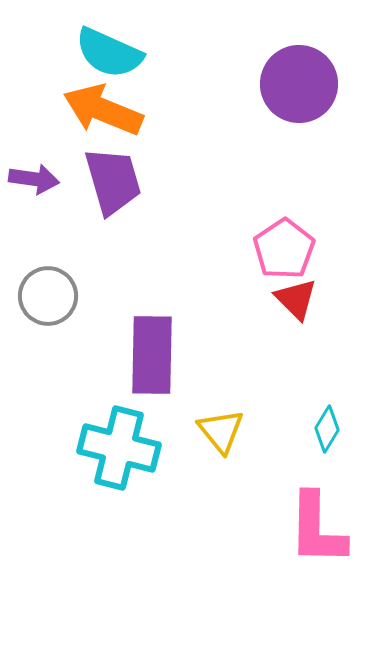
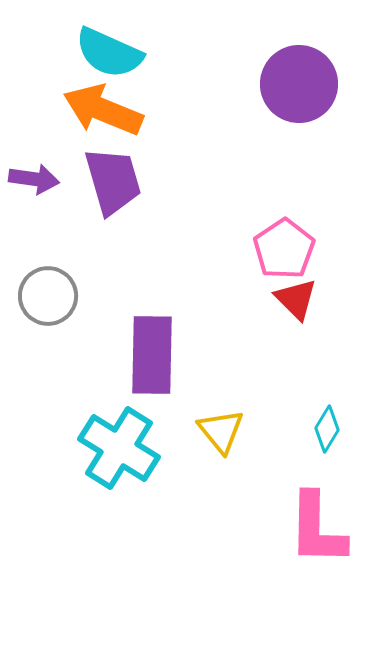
cyan cross: rotated 18 degrees clockwise
